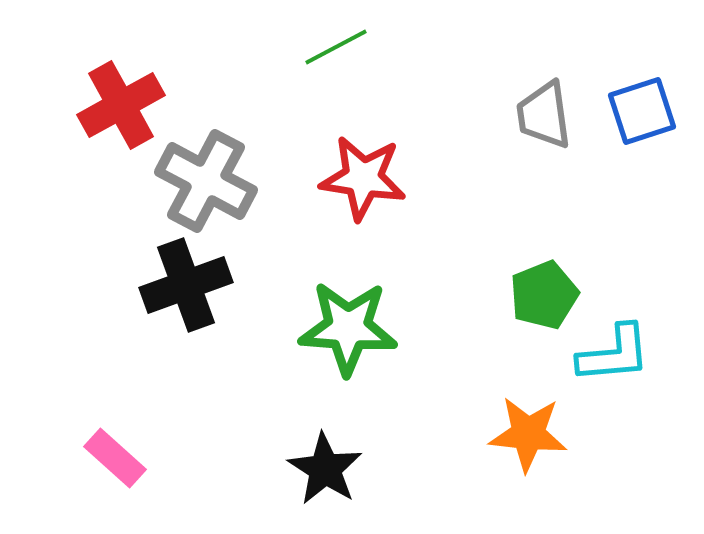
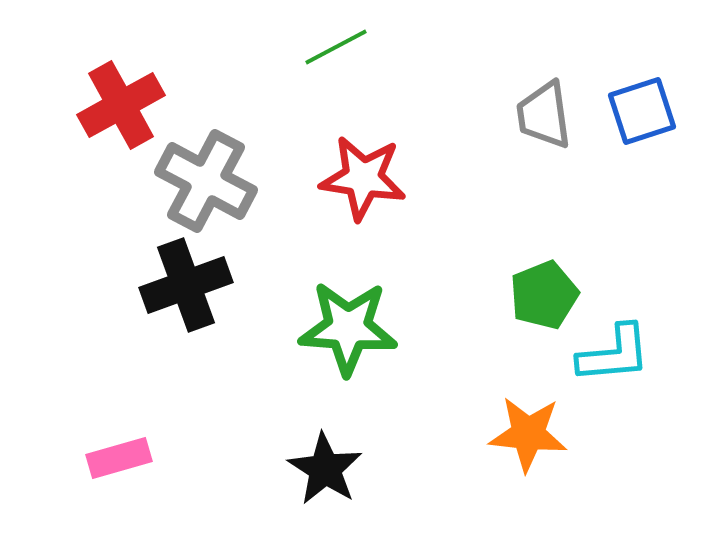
pink rectangle: moved 4 px right; rotated 58 degrees counterclockwise
